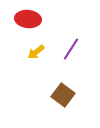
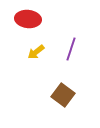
purple line: rotated 15 degrees counterclockwise
